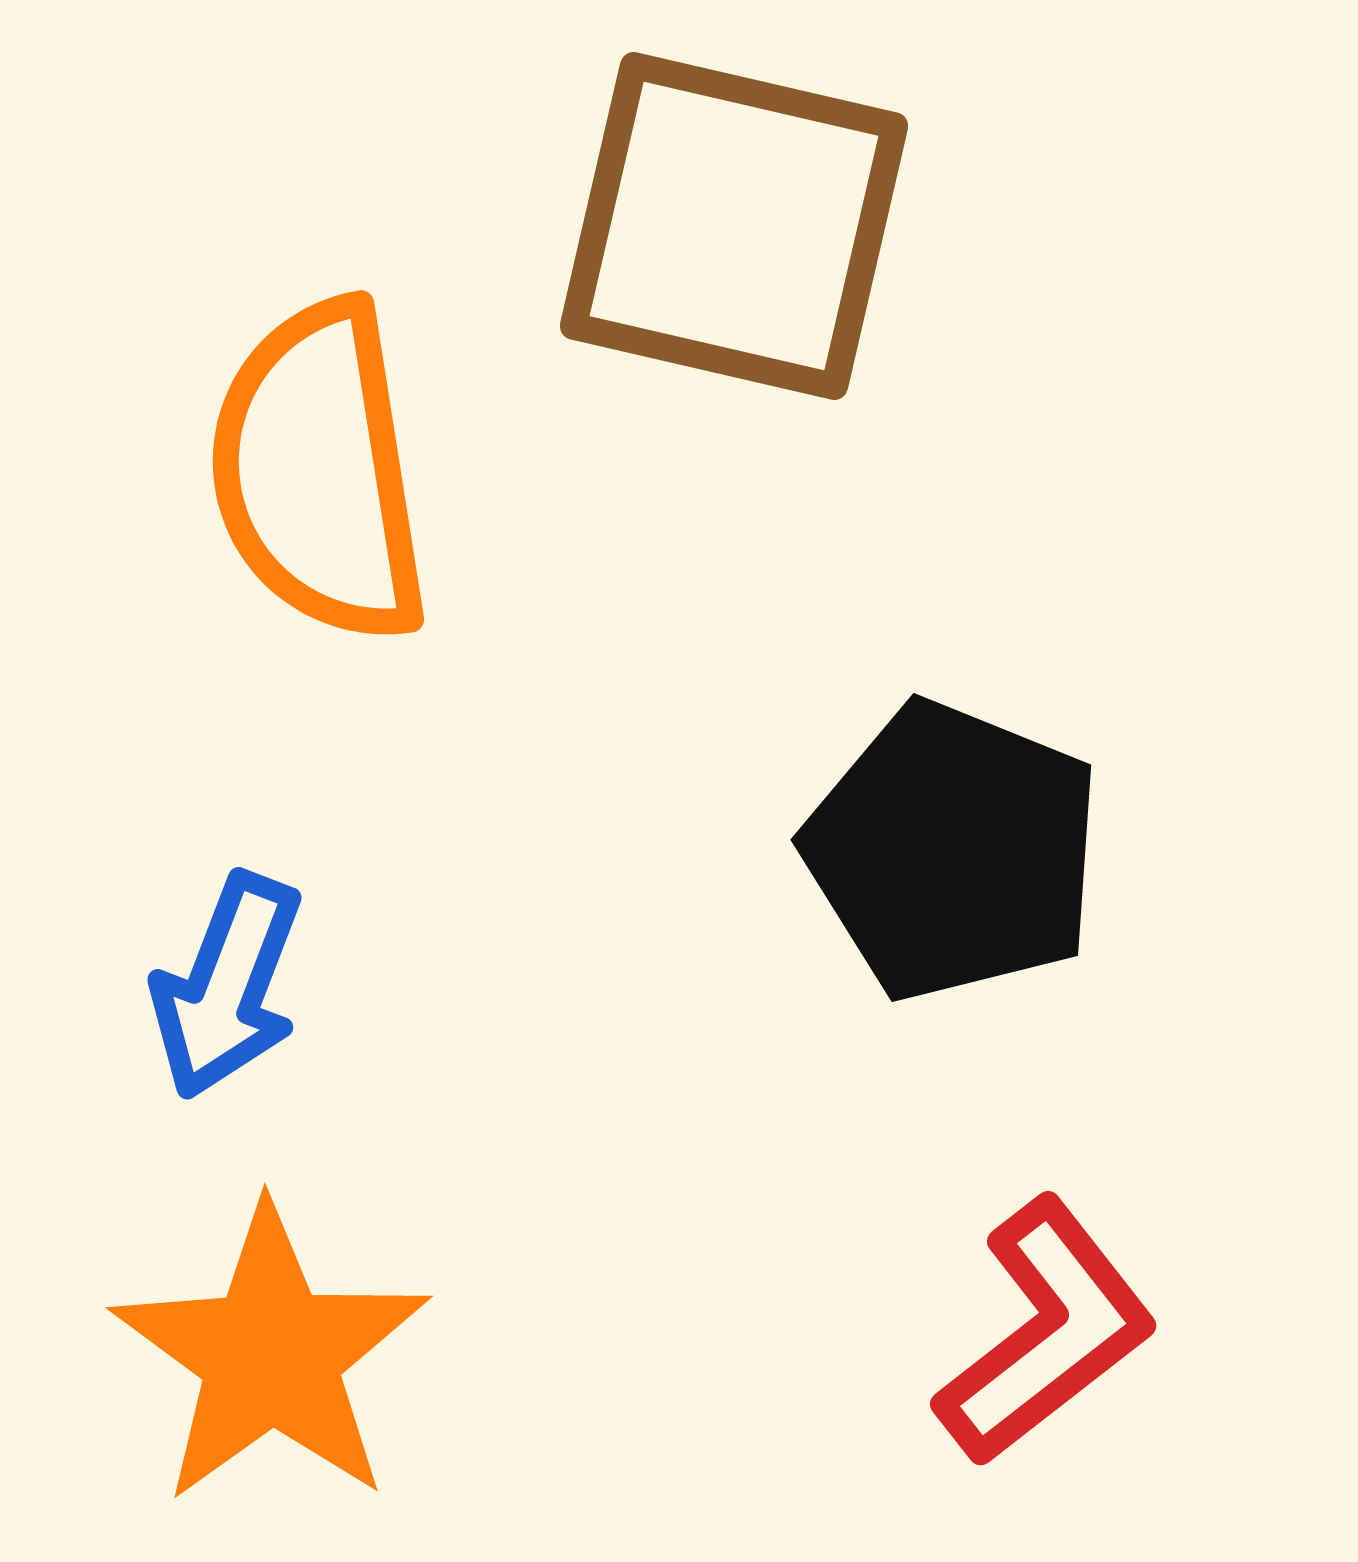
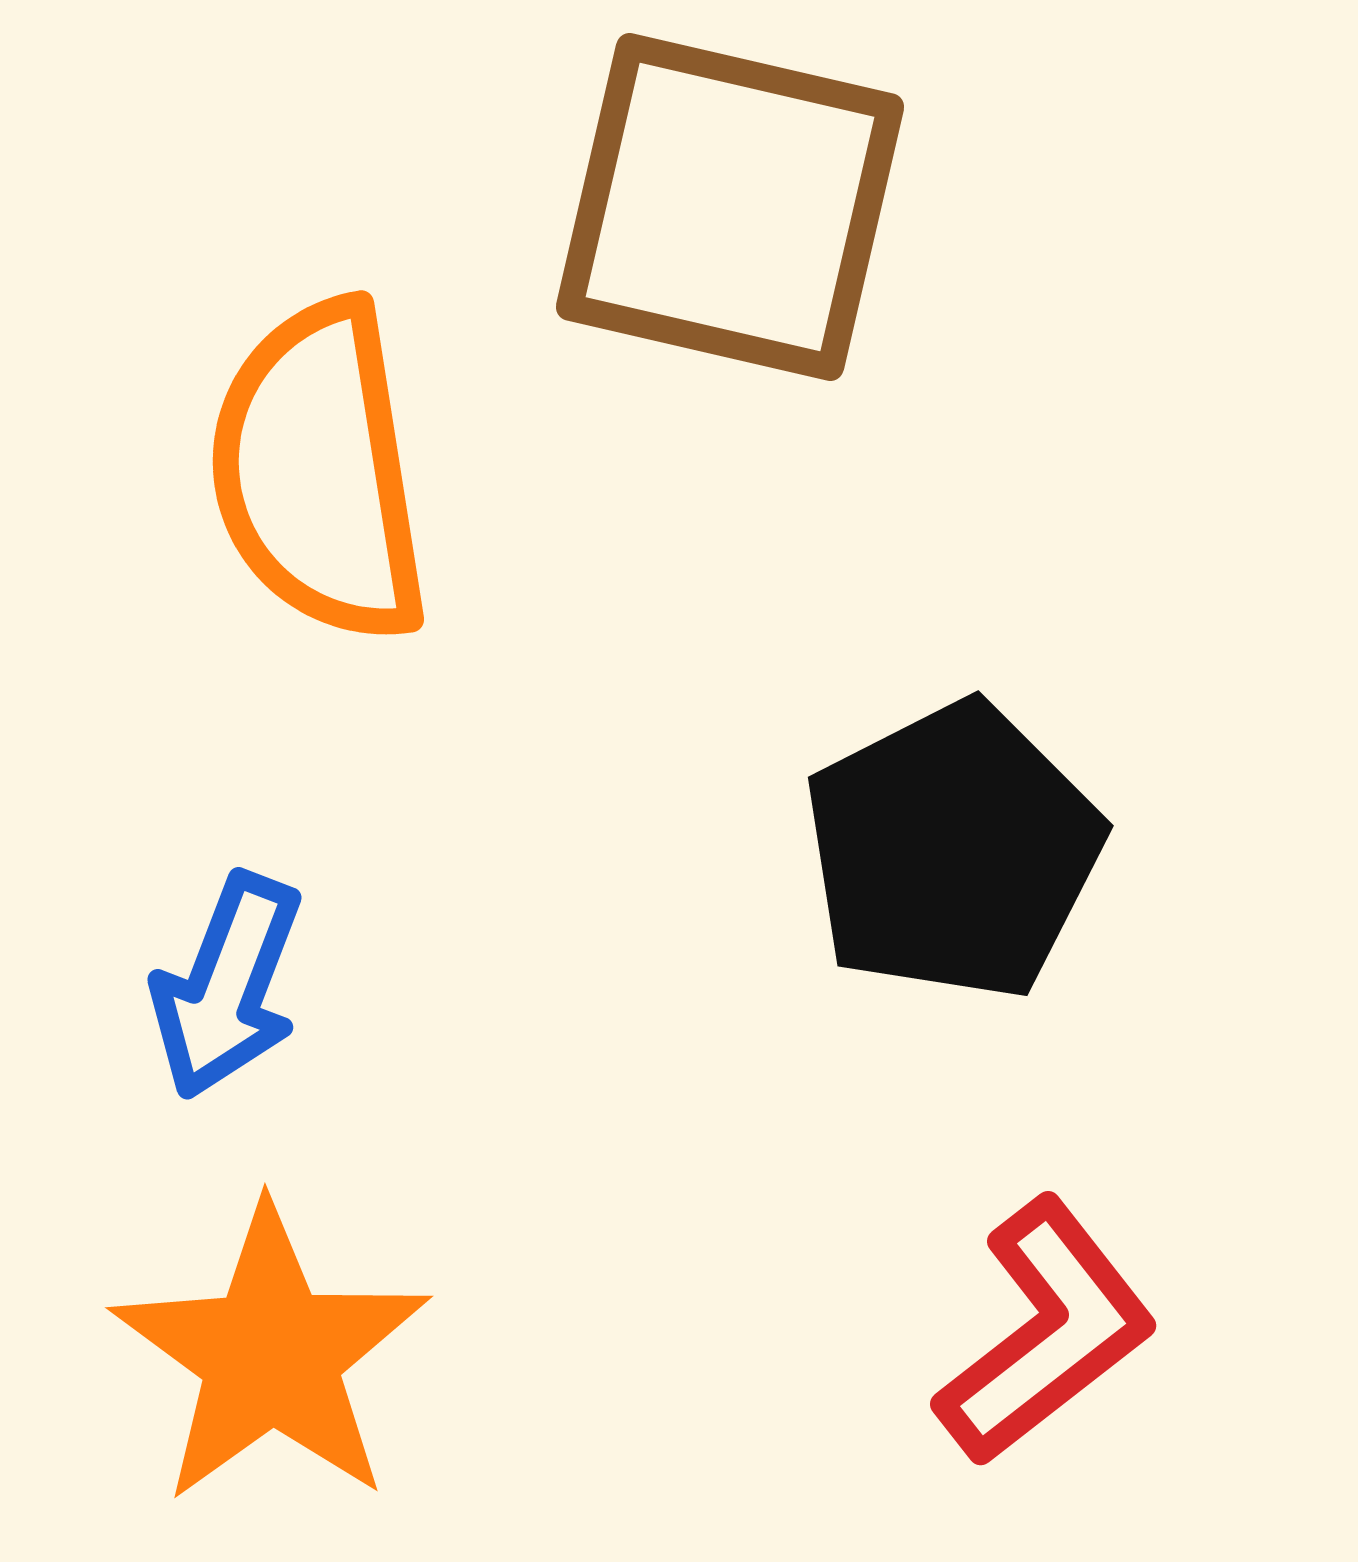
brown square: moved 4 px left, 19 px up
black pentagon: rotated 23 degrees clockwise
